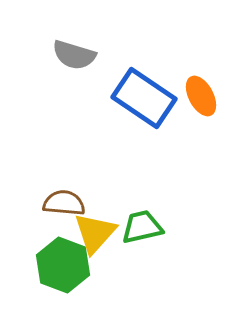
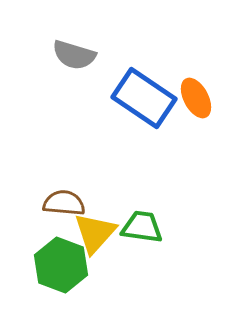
orange ellipse: moved 5 px left, 2 px down
green trapezoid: rotated 21 degrees clockwise
green hexagon: moved 2 px left
